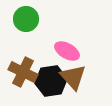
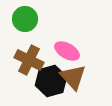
green circle: moved 1 px left
brown cross: moved 6 px right, 12 px up
black hexagon: rotated 8 degrees counterclockwise
